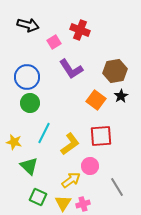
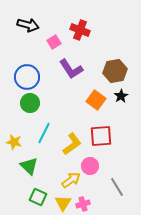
yellow L-shape: moved 2 px right
